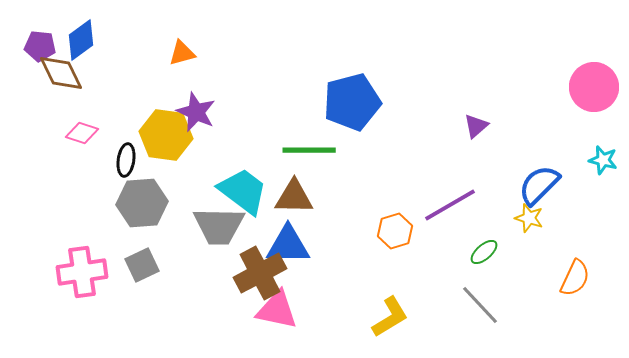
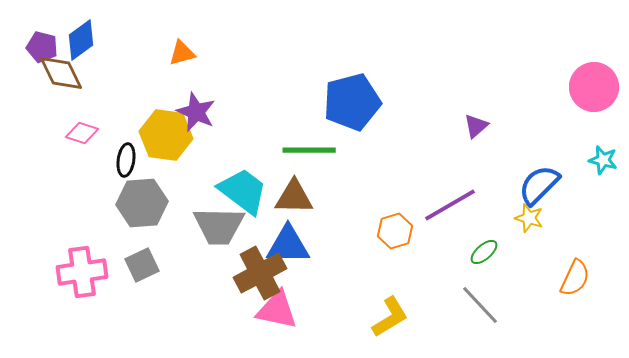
purple pentagon: moved 2 px right, 1 px down; rotated 8 degrees clockwise
